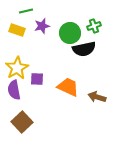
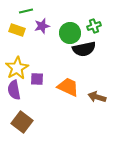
brown square: rotated 10 degrees counterclockwise
